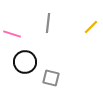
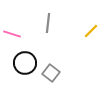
yellow line: moved 4 px down
black circle: moved 1 px down
gray square: moved 5 px up; rotated 24 degrees clockwise
